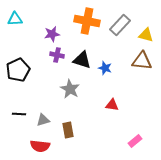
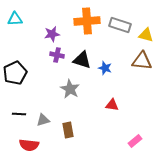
orange cross: rotated 15 degrees counterclockwise
gray rectangle: rotated 65 degrees clockwise
black pentagon: moved 3 px left, 3 px down
red semicircle: moved 11 px left, 1 px up
